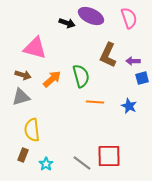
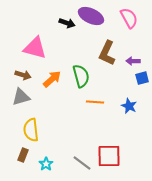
pink semicircle: rotated 10 degrees counterclockwise
brown L-shape: moved 1 px left, 2 px up
yellow semicircle: moved 1 px left
